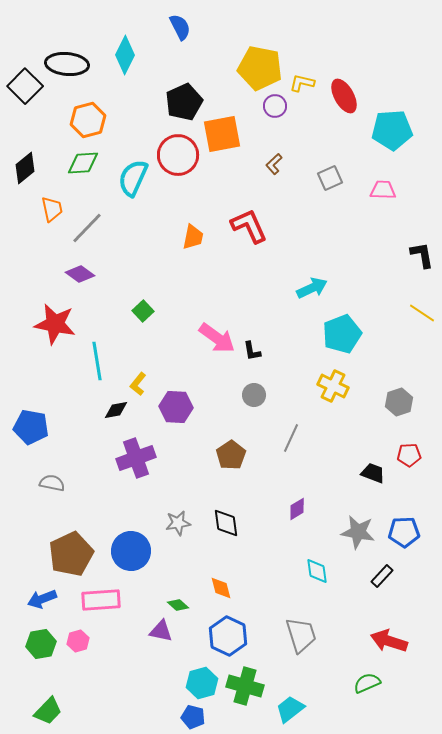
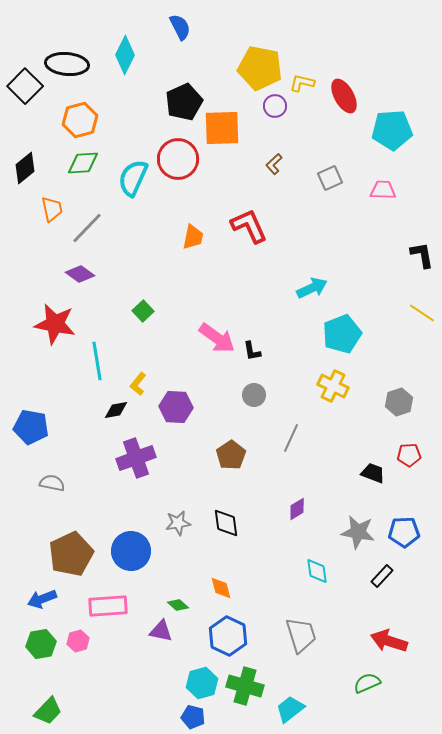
orange hexagon at (88, 120): moved 8 px left
orange square at (222, 134): moved 6 px up; rotated 9 degrees clockwise
red circle at (178, 155): moved 4 px down
pink rectangle at (101, 600): moved 7 px right, 6 px down
